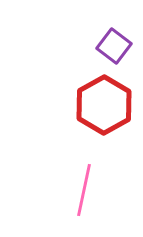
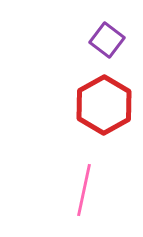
purple square: moved 7 px left, 6 px up
